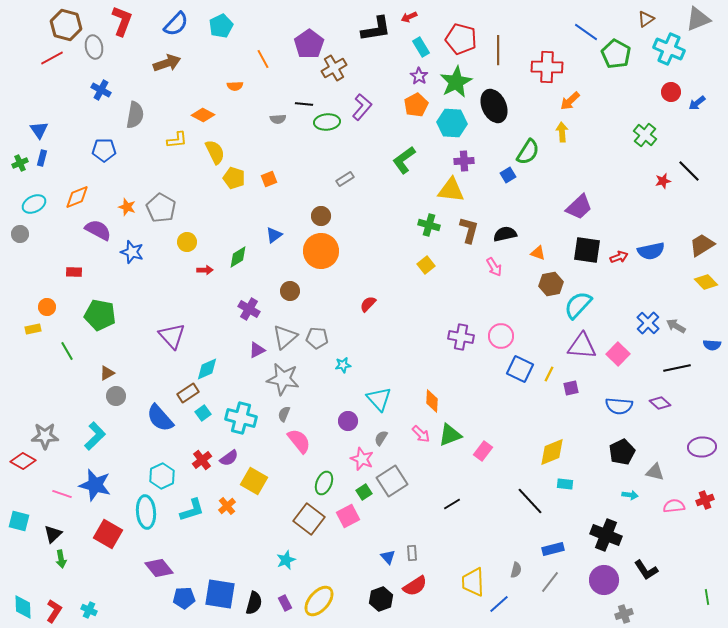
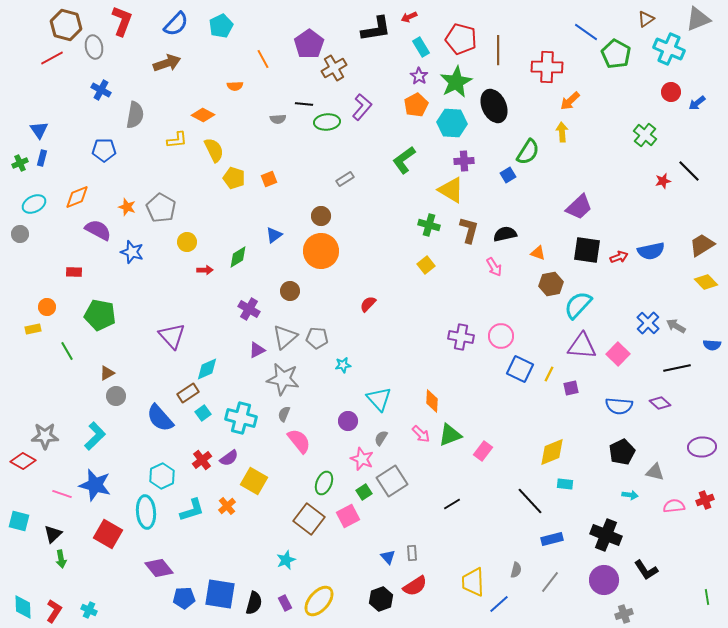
yellow semicircle at (215, 152): moved 1 px left, 2 px up
yellow triangle at (451, 190): rotated 24 degrees clockwise
blue rectangle at (553, 549): moved 1 px left, 10 px up
